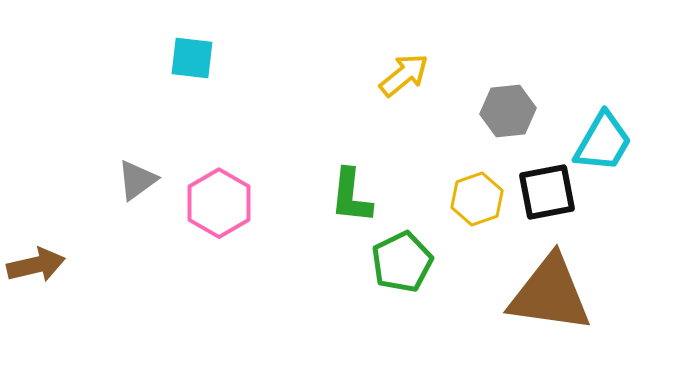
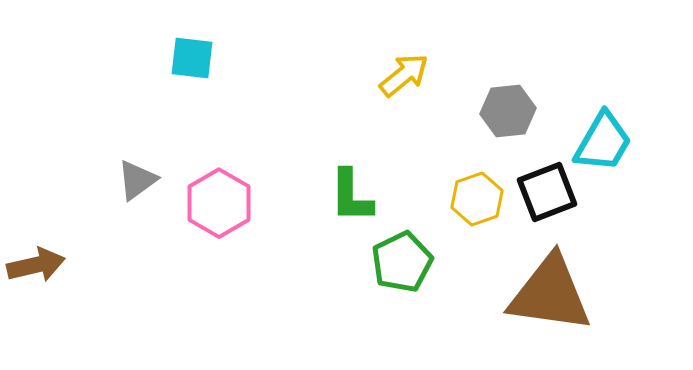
black square: rotated 10 degrees counterclockwise
green L-shape: rotated 6 degrees counterclockwise
